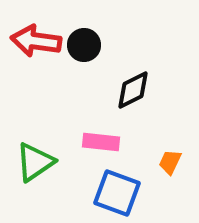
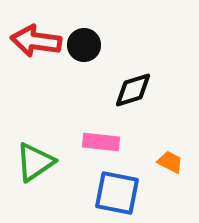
black diamond: rotated 9 degrees clockwise
orange trapezoid: rotated 92 degrees clockwise
blue square: rotated 9 degrees counterclockwise
